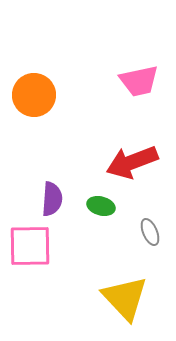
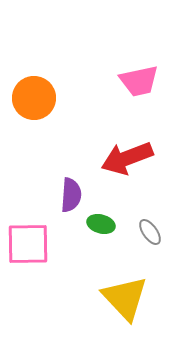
orange circle: moved 3 px down
red arrow: moved 5 px left, 4 px up
purple semicircle: moved 19 px right, 4 px up
green ellipse: moved 18 px down
gray ellipse: rotated 12 degrees counterclockwise
pink square: moved 2 px left, 2 px up
